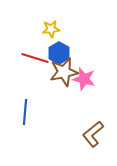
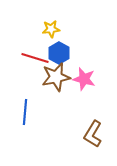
brown star: moved 8 px left, 5 px down
brown L-shape: rotated 20 degrees counterclockwise
